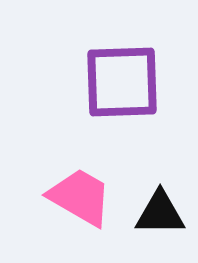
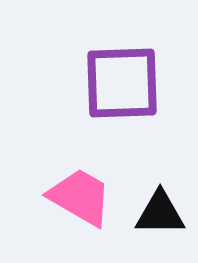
purple square: moved 1 px down
